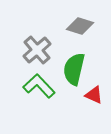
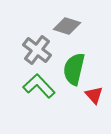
gray diamond: moved 13 px left
gray cross: rotated 12 degrees counterclockwise
red triangle: rotated 24 degrees clockwise
